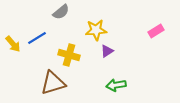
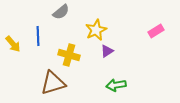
yellow star: rotated 20 degrees counterclockwise
blue line: moved 1 px right, 2 px up; rotated 60 degrees counterclockwise
